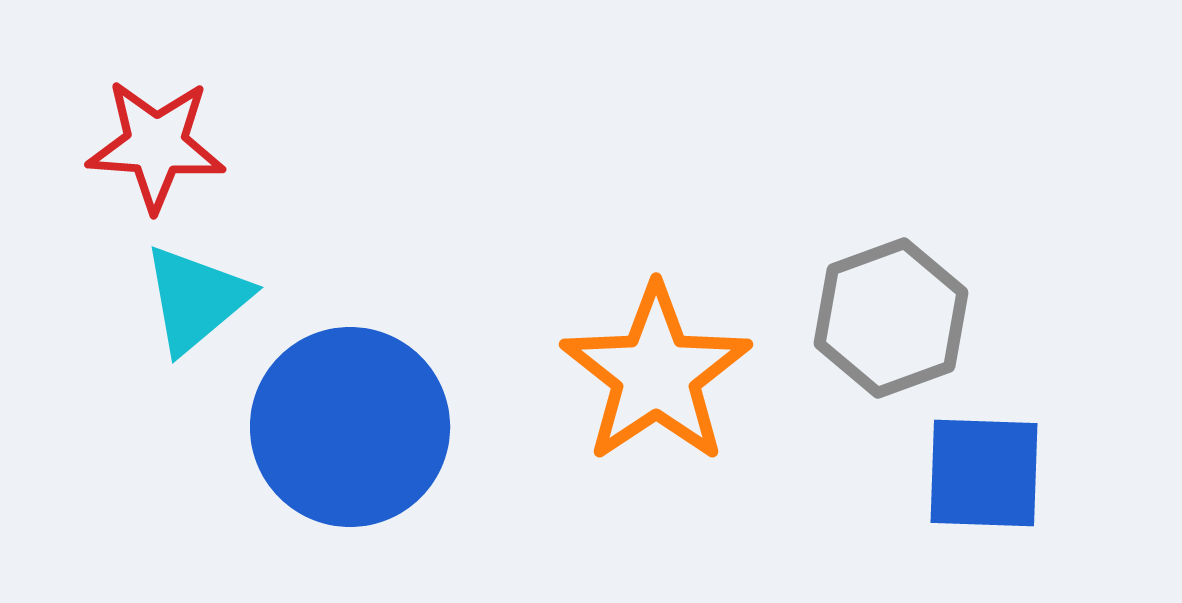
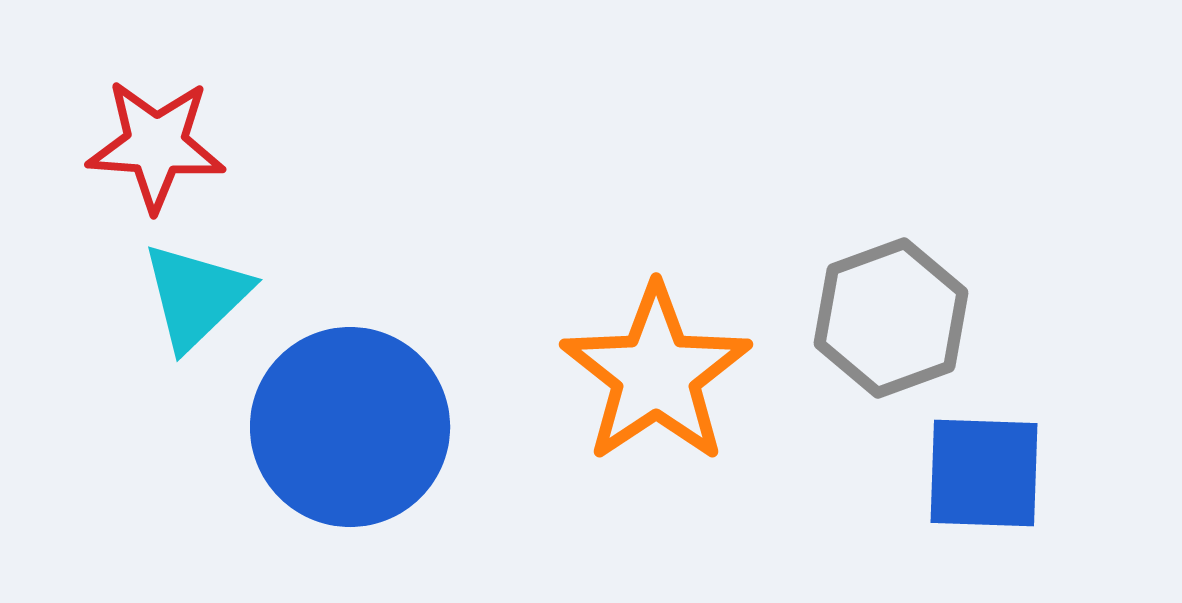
cyan triangle: moved 3 px up; rotated 4 degrees counterclockwise
